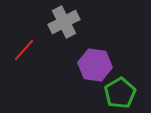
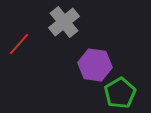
gray cross: rotated 12 degrees counterclockwise
red line: moved 5 px left, 6 px up
